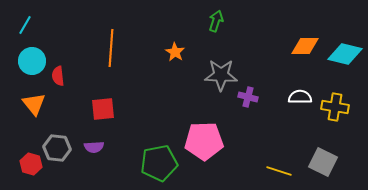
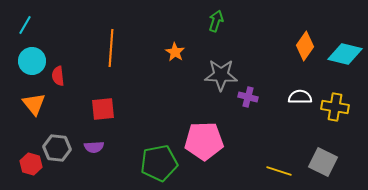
orange diamond: rotated 56 degrees counterclockwise
